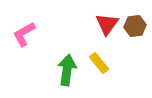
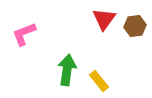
red triangle: moved 3 px left, 5 px up
pink L-shape: rotated 8 degrees clockwise
yellow rectangle: moved 18 px down
